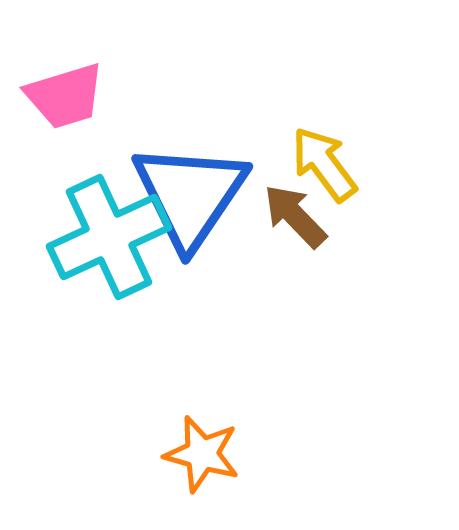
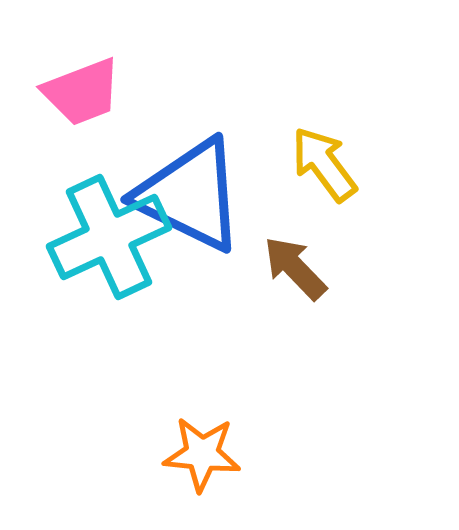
pink trapezoid: moved 17 px right, 4 px up; rotated 4 degrees counterclockwise
blue triangle: rotated 38 degrees counterclockwise
brown arrow: moved 52 px down
orange star: rotated 10 degrees counterclockwise
